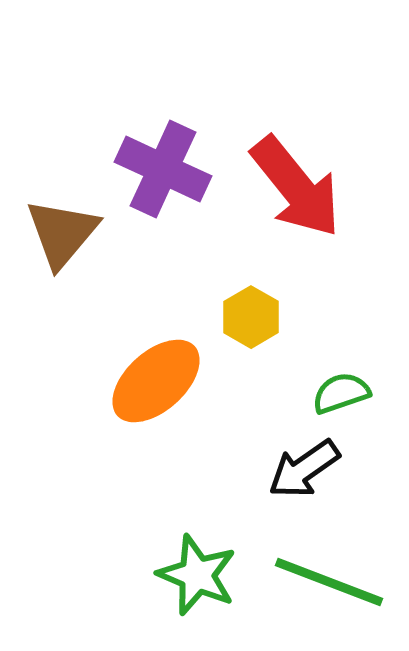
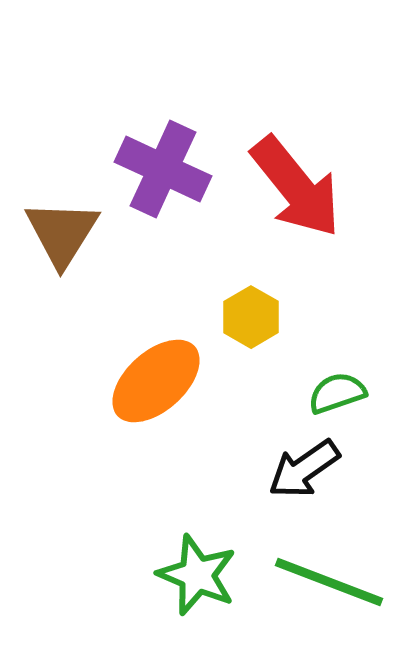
brown triangle: rotated 8 degrees counterclockwise
green semicircle: moved 4 px left
